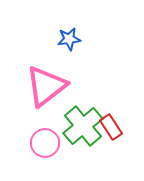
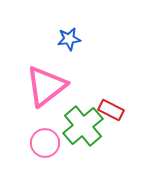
red rectangle: moved 17 px up; rotated 30 degrees counterclockwise
